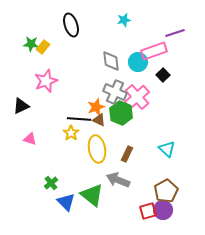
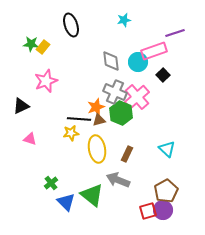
brown triangle: rotated 40 degrees counterclockwise
yellow star: rotated 28 degrees clockwise
